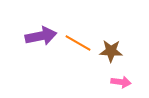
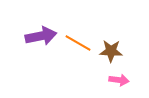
pink arrow: moved 2 px left, 2 px up
